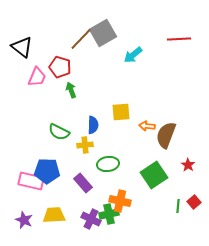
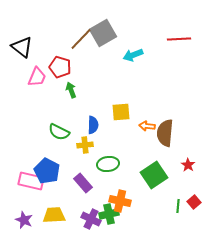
cyan arrow: rotated 18 degrees clockwise
brown semicircle: moved 1 px left, 2 px up; rotated 16 degrees counterclockwise
blue pentagon: rotated 25 degrees clockwise
